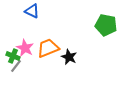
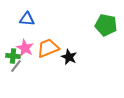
blue triangle: moved 5 px left, 8 px down; rotated 21 degrees counterclockwise
green cross: rotated 16 degrees counterclockwise
